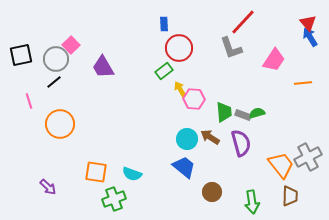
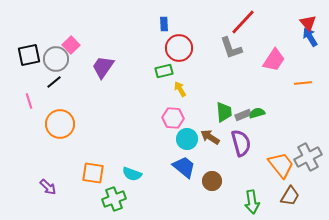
black square: moved 8 px right
purple trapezoid: rotated 65 degrees clockwise
green rectangle: rotated 24 degrees clockwise
pink hexagon: moved 21 px left, 19 px down
gray rectangle: rotated 42 degrees counterclockwise
orange square: moved 3 px left, 1 px down
brown circle: moved 11 px up
brown trapezoid: rotated 30 degrees clockwise
